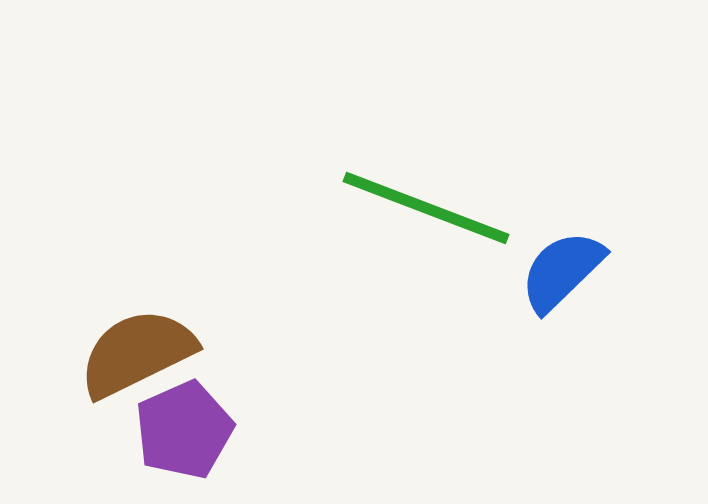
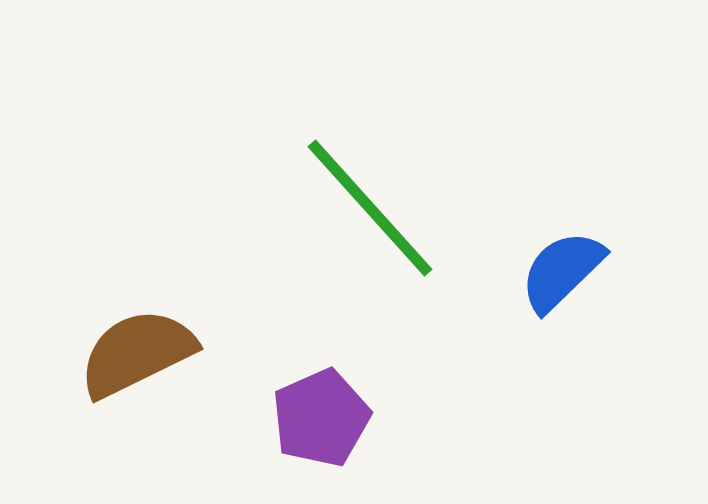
green line: moved 56 px left; rotated 27 degrees clockwise
purple pentagon: moved 137 px right, 12 px up
